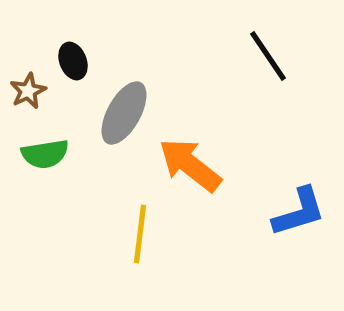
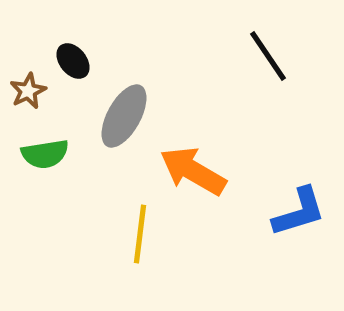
black ellipse: rotated 18 degrees counterclockwise
gray ellipse: moved 3 px down
orange arrow: moved 3 px right, 6 px down; rotated 8 degrees counterclockwise
